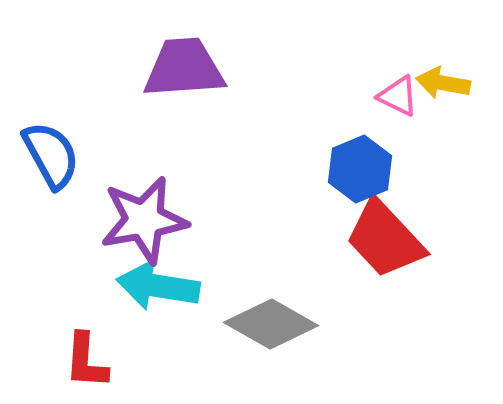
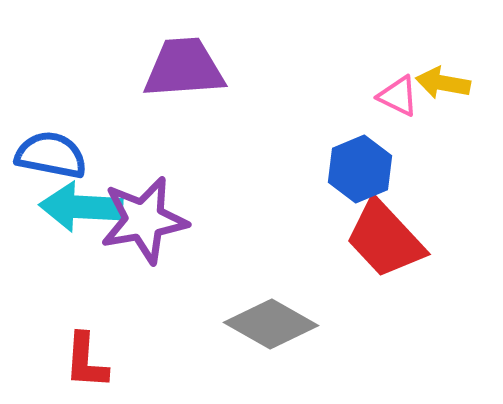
blue semicircle: rotated 50 degrees counterclockwise
cyan arrow: moved 77 px left, 79 px up; rotated 6 degrees counterclockwise
